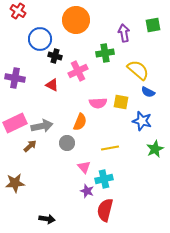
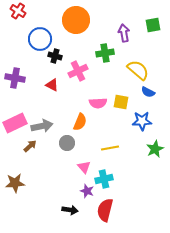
blue star: rotated 18 degrees counterclockwise
black arrow: moved 23 px right, 9 px up
